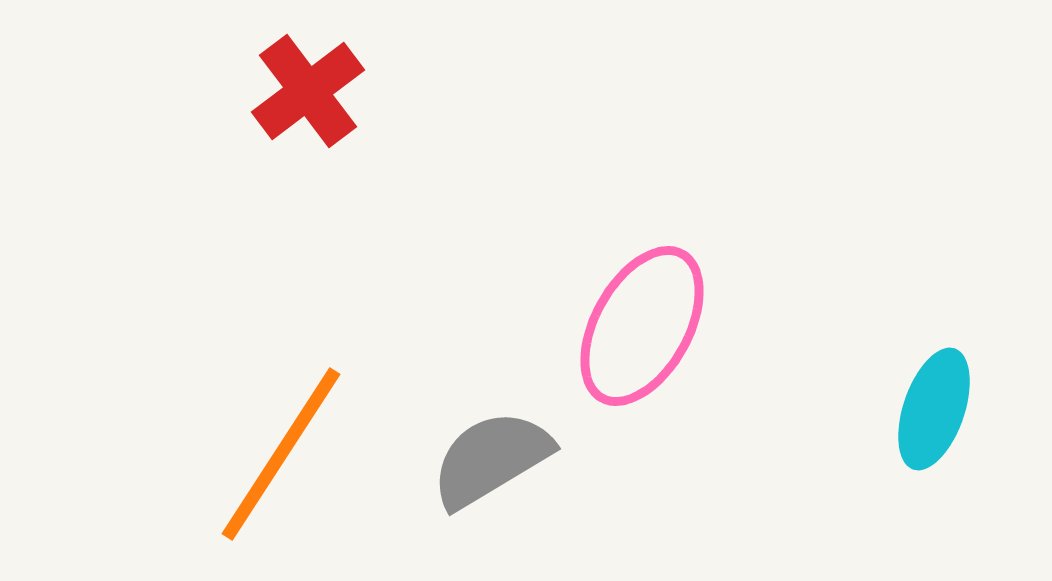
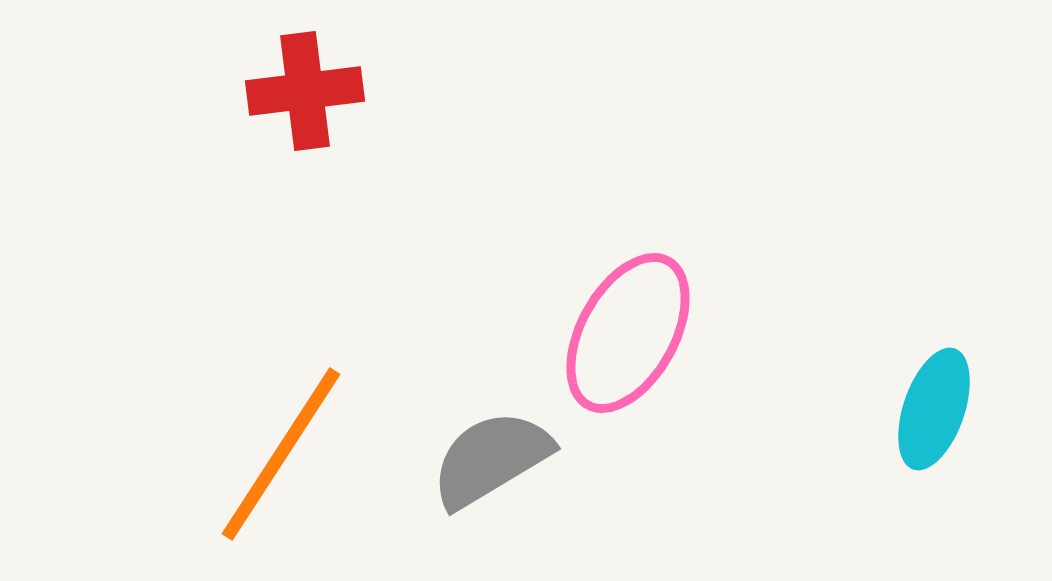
red cross: moved 3 px left; rotated 30 degrees clockwise
pink ellipse: moved 14 px left, 7 px down
